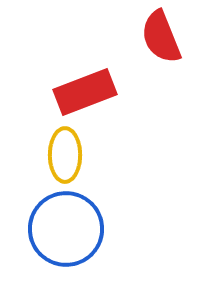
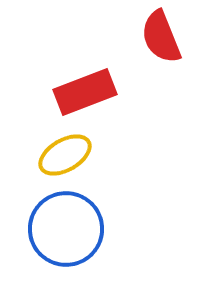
yellow ellipse: rotated 60 degrees clockwise
